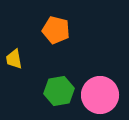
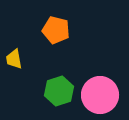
green hexagon: rotated 8 degrees counterclockwise
